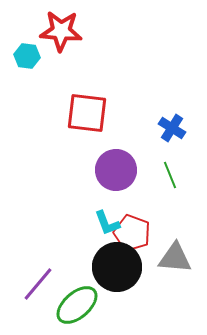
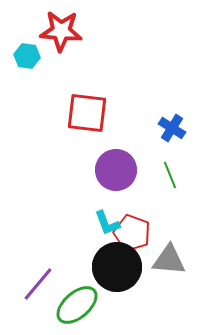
gray triangle: moved 6 px left, 2 px down
